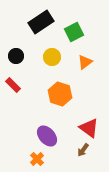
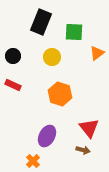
black rectangle: rotated 35 degrees counterclockwise
green square: rotated 30 degrees clockwise
black circle: moved 3 px left
orange triangle: moved 12 px right, 9 px up
red rectangle: rotated 21 degrees counterclockwise
red triangle: rotated 15 degrees clockwise
purple ellipse: rotated 70 degrees clockwise
brown arrow: rotated 112 degrees counterclockwise
orange cross: moved 4 px left, 2 px down
